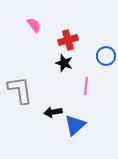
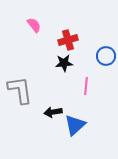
black star: rotated 24 degrees counterclockwise
